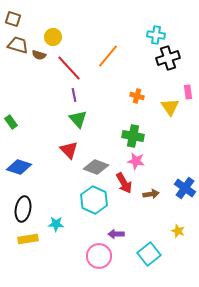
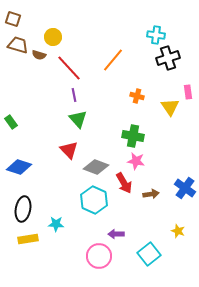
orange line: moved 5 px right, 4 px down
